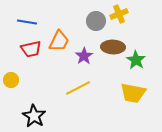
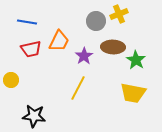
yellow line: rotated 35 degrees counterclockwise
black star: rotated 25 degrees counterclockwise
